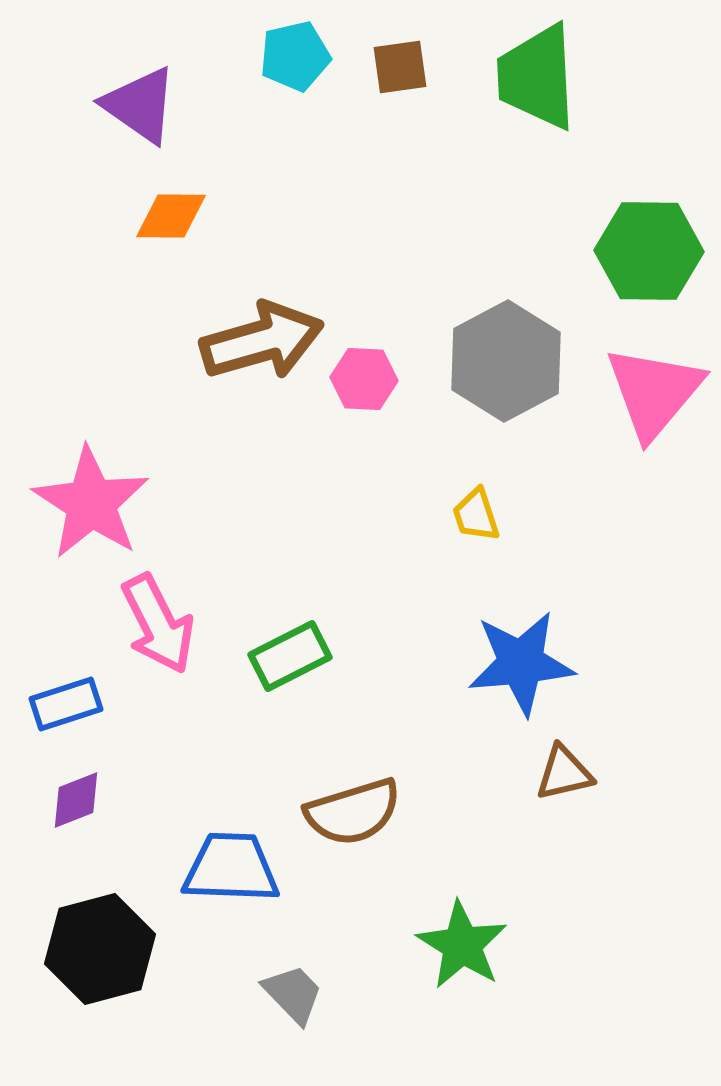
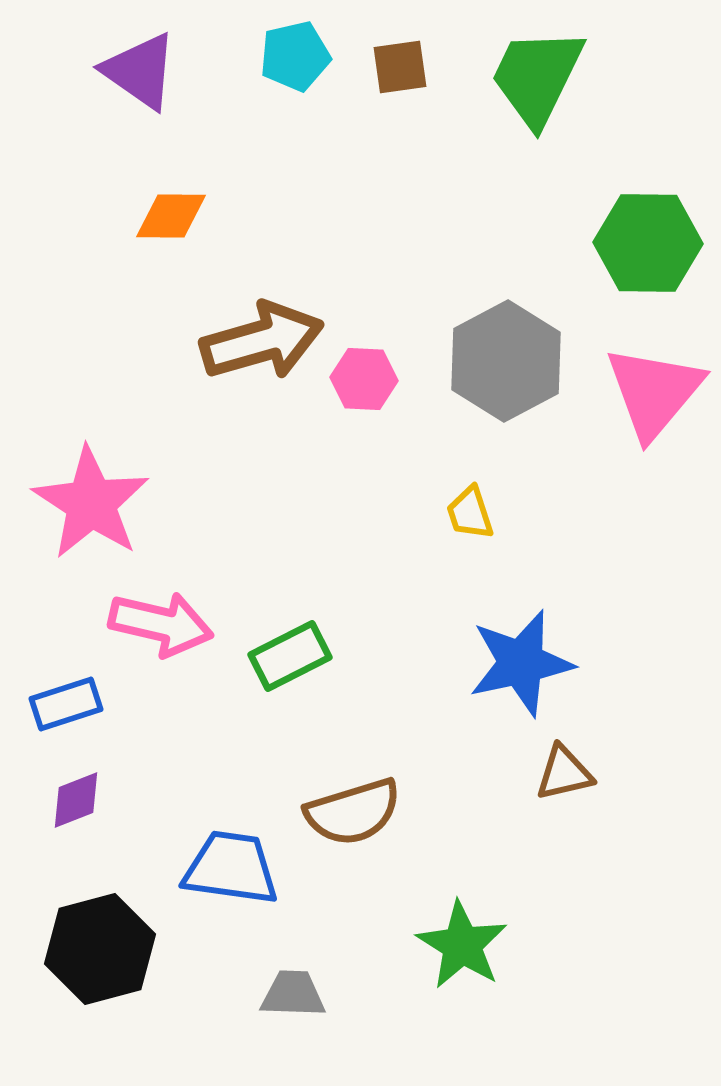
green trapezoid: rotated 29 degrees clockwise
purple triangle: moved 34 px up
green hexagon: moved 1 px left, 8 px up
yellow trapezoid: moved 6 px left, 2 px up
pink arrow: moved 3 px right; rotated 50 degrees counterclockwise
blue star: rotated 7 degrees counterclockwise
blue trapezoid: rotated 6 degrees clockwise
gray trapezoid: rotated 44 degrees counterclockwise
